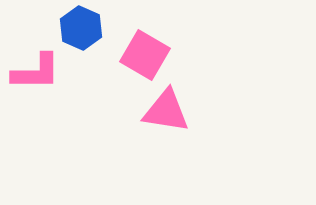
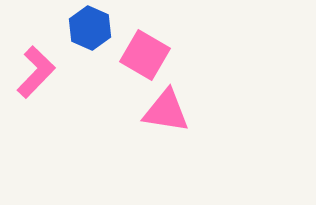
blue hexagon: moved 9 px right
pink L-shape: rotated 46 degrees counterclockwise
